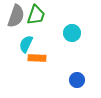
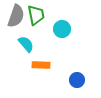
green trapezoid: rotated 30 degrees counterclockwise
cyan circle: moved 10 px left, 4 px up
cyan semicircle: rotated 114 degrees clockwise
orange rectangle: moved 4 px right, 7 px down
